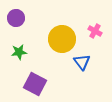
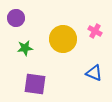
yellow circle: moved 1 px right
green star: moved 6 px right, 4 px up
blue triangle: moved 12 px right, 11 px down; rotated 30 degrees counterclockwise
purple square: rotated 20 degrees counterclockwise
